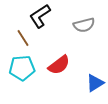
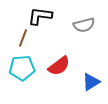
black L-shape: rotated 40 degrees clockwise
brown line: rotated 54 degrees clockwise
red semicircle: moved 1 px down
blue triangle: moved 4 px left, 1 px up
